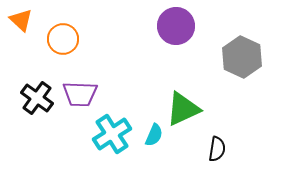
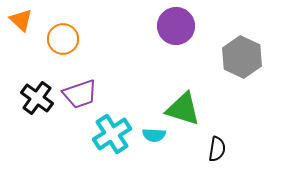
purple trapezoid: rotated 21 degrees counterclockwise
green triangle: rotated 42 degrees clockwise
cyan semicircle: rotated 70 degrees clockwise
